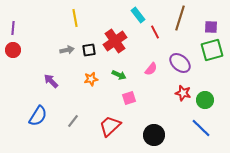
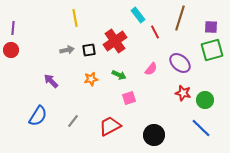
red circle: moved 2 px left
red trapezoid: rotated 15 degrees clockwise
